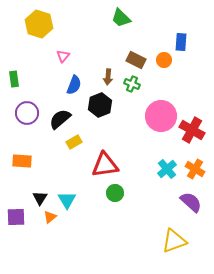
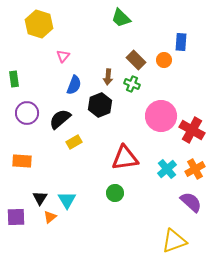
brown rectangle: rotated 18 degrees clockwise
red triangle: moved 20 px right, 7 px up
orange cross: rotated 30 degrees clockwise
